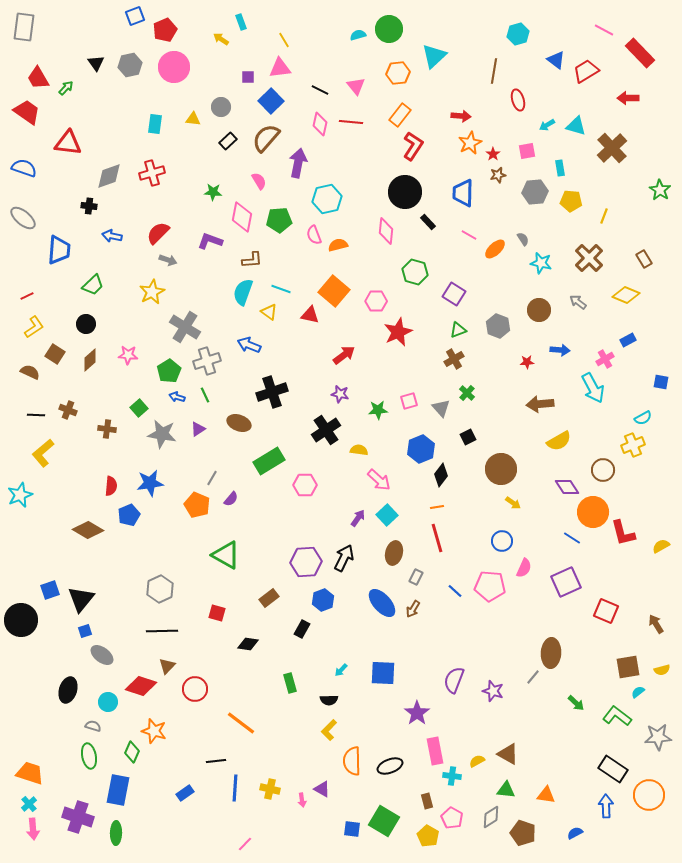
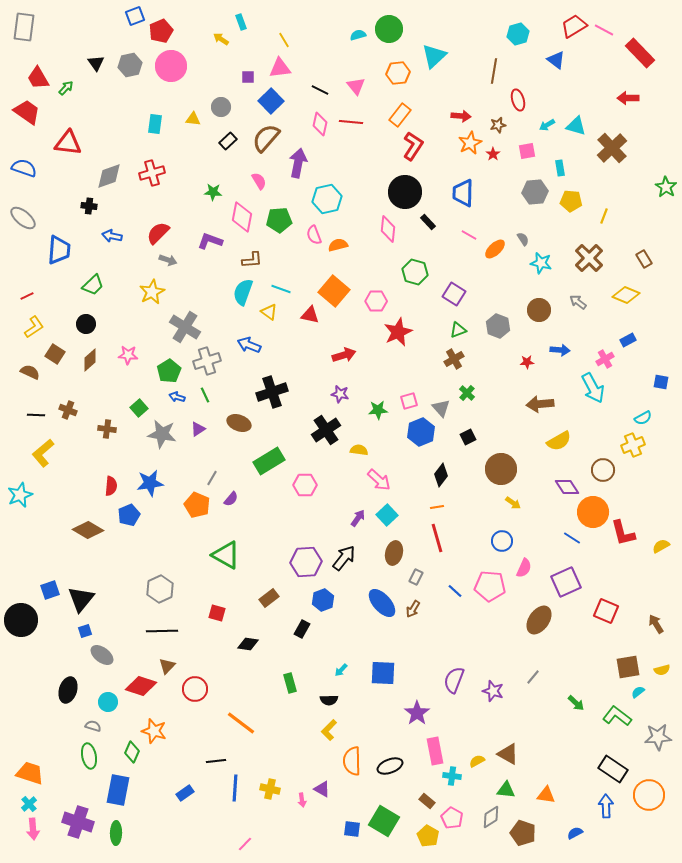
red pentagon at (165, 30): moved 4 px left, 1 px down
pink circle at (174, 67): moved 3 px left, 1 px up
red trapezoid at (586, 71): moved 12 px left, 45 px up
brown star at (498, 175): moved 50 px up
green star at (660, 190): moved 6 px right, 3 px up
pink diamond at (386, 231): moved 2 px right, 2 px up
red arrow at (344, 355): rotated 20 degrees clockwise
blue hexagon at (421, 449): moved 17 px up
black arrow at (344, 558): rotated 12 degrees clockwise
brown ellipse at (551, 653): moved 12 px left, 33 px up; rotated 32 degrees clockwise
brown rectangle at (427, 801): rotated 35 degrees counterclockwise
purple cross at (78, 817): moved 5 px down
